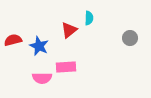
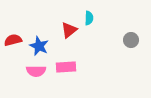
gray circle: moved 1 px right, 2 px down
pink semicircle: moved 6 px left, 7 px up
